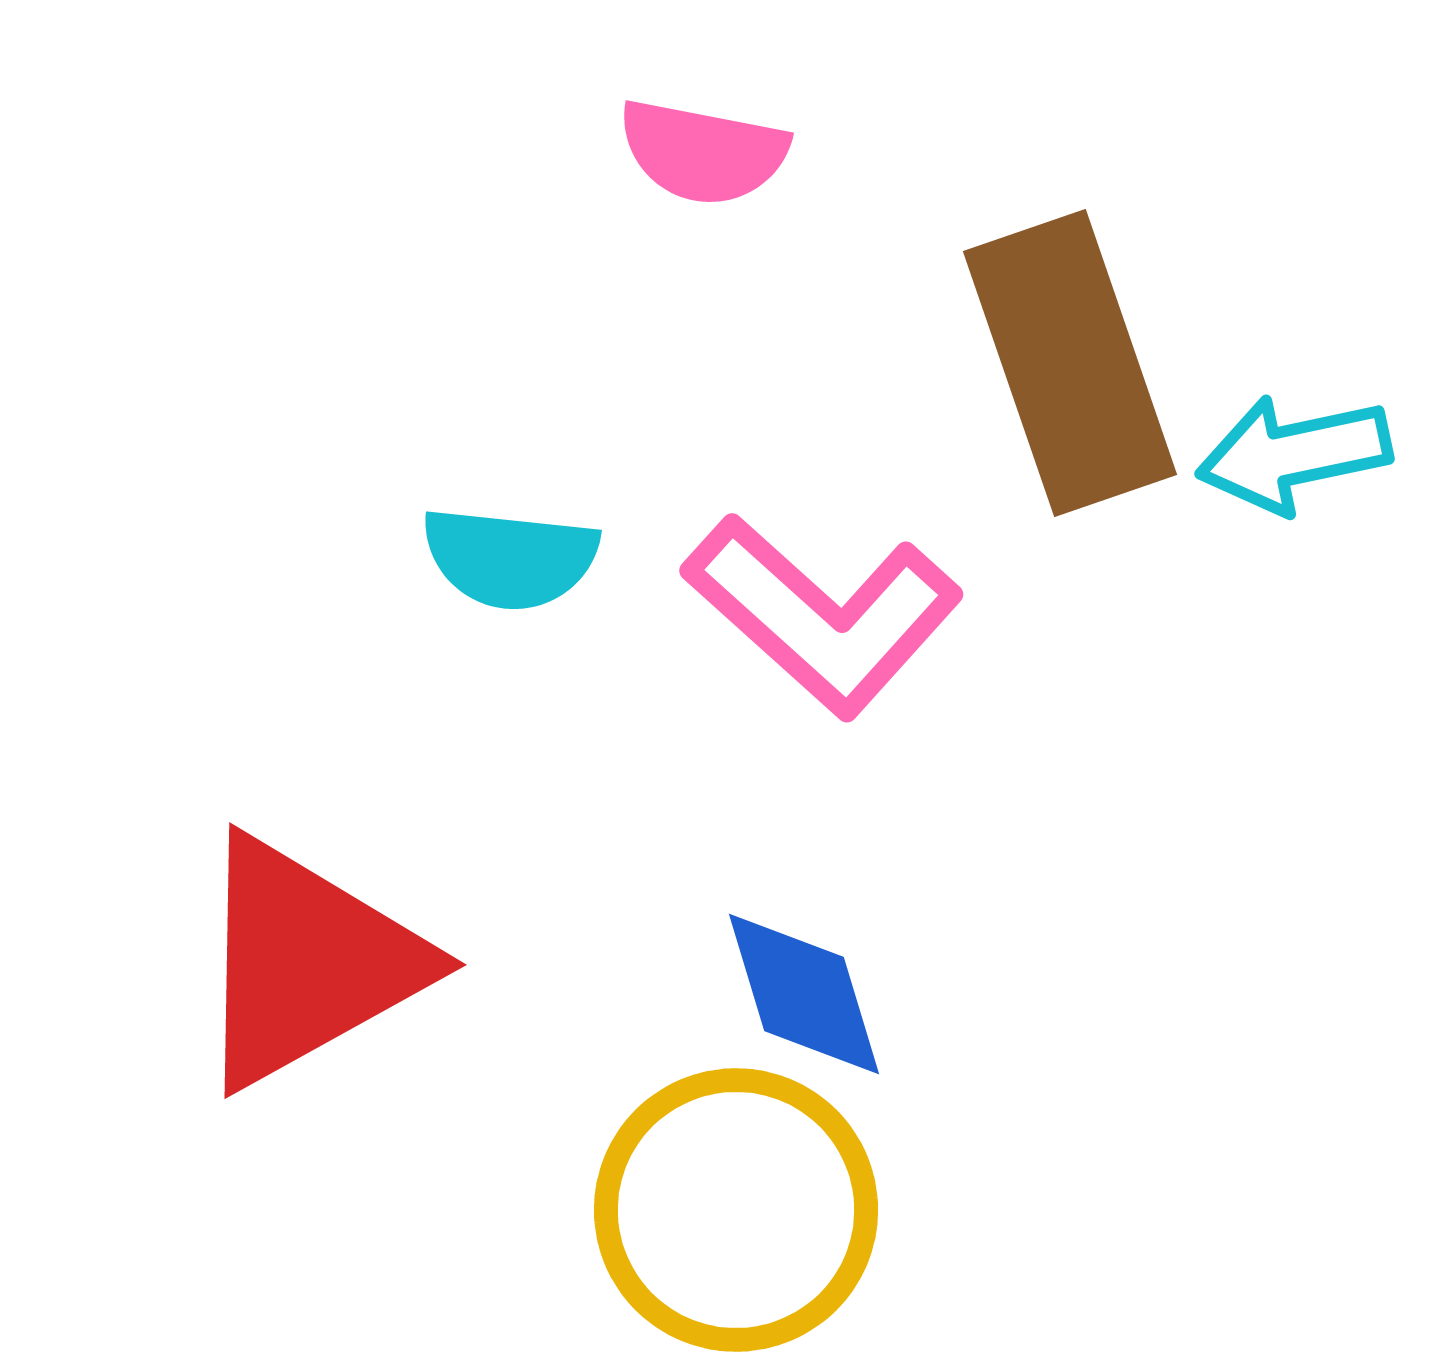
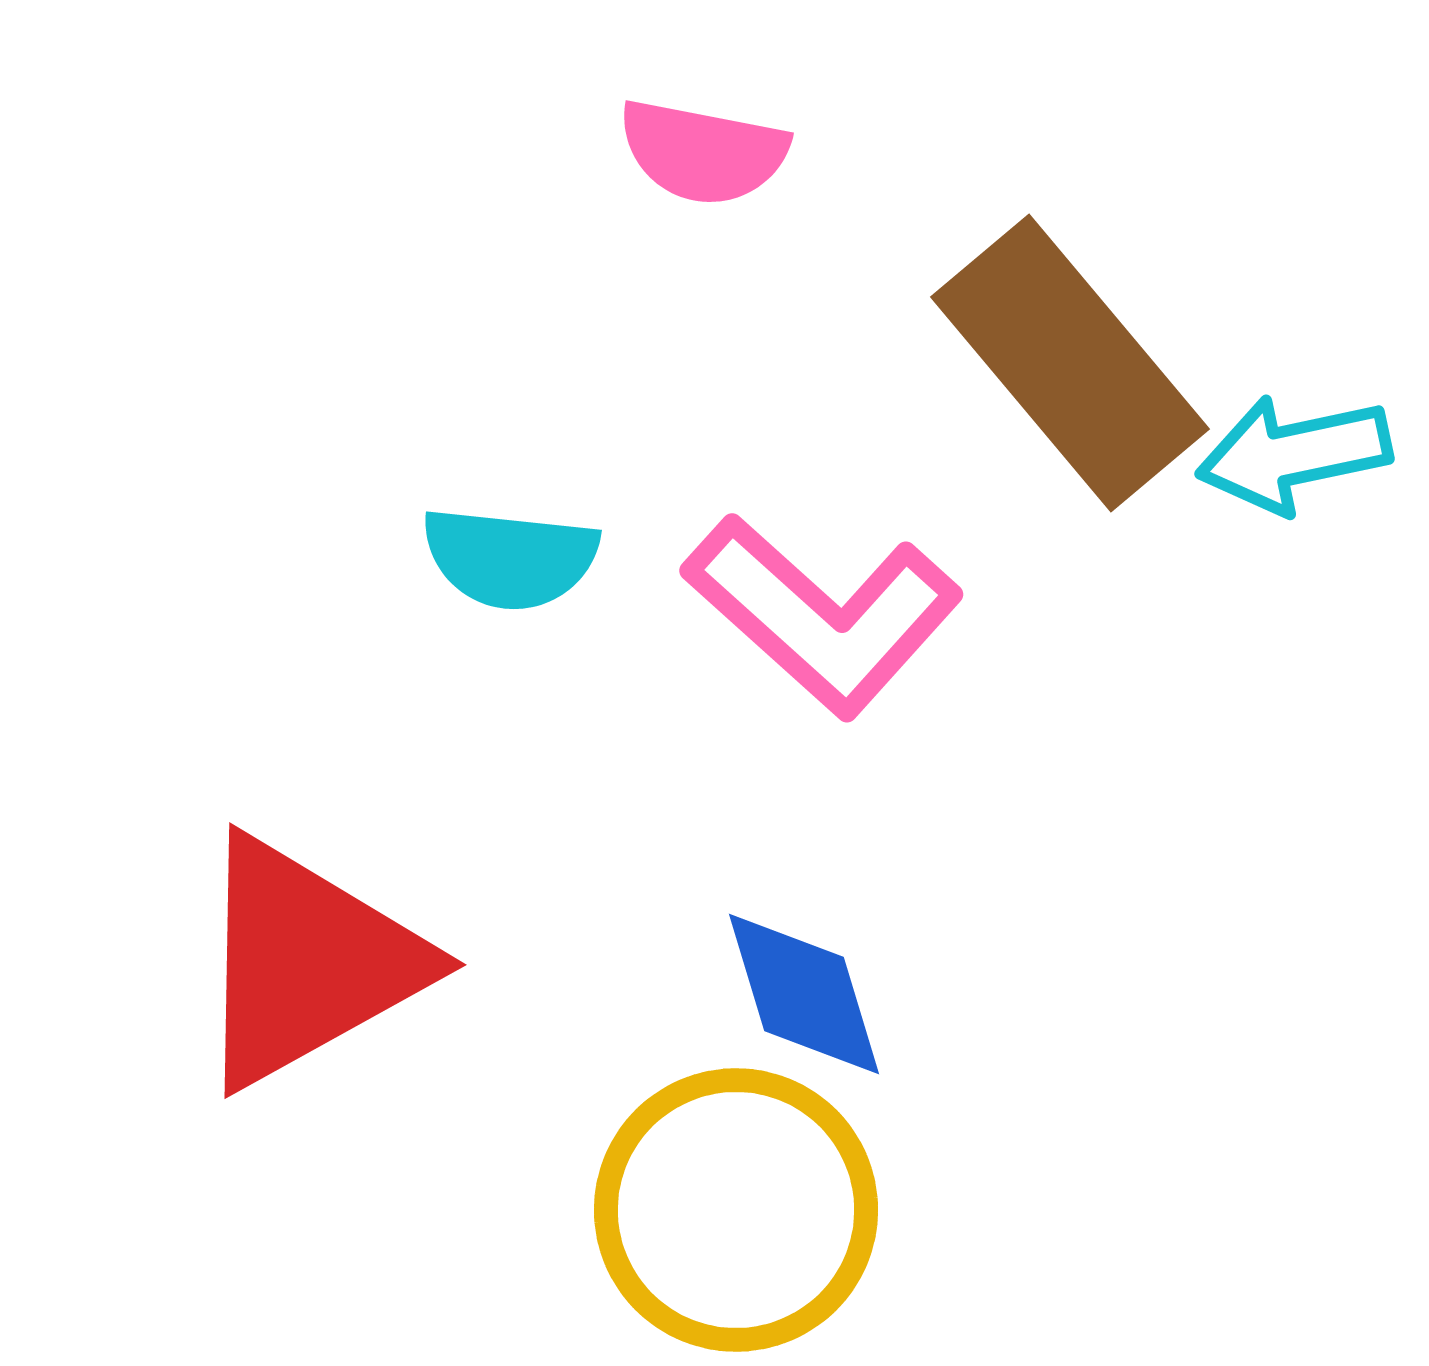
brown rectangle: rotated 21 degrees counterclockwise
